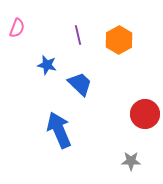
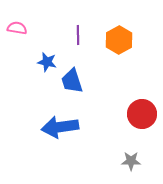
pink semicircle: rotated 102 degrees counterclockwise
purple line: rotated 12 degrees clockwise
blue star: moved 3 px up
blue trapezoid: moved 8 px left, 3 px up; rotated 152 degrees counterclockwise
red circle: moved 3 px left
blue arrow: moved 1 px right, 3 px up; rotated 75 degrees counterclockwise
